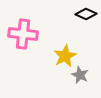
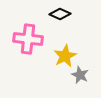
black diamond: moved 26 px left
pink cross: moved 5 px right, 5 px down
